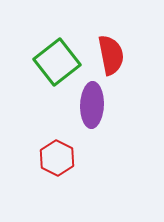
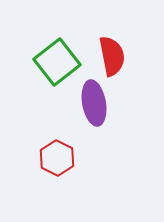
red semicircle: moved 1 px right, 1 px down
purple ellipse: moved 2 px right, 2 px up; rotated 12 degrees counterclockwise
